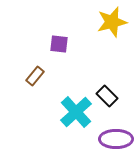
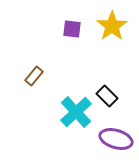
yellow star: moved 4 px down; rotated 20 degrees counterclockwise
purple square: moved 13 px right, 15 px up
brown rectangle: moved 1 px left
purple ellipse: rotated 16 degrees clockwise
